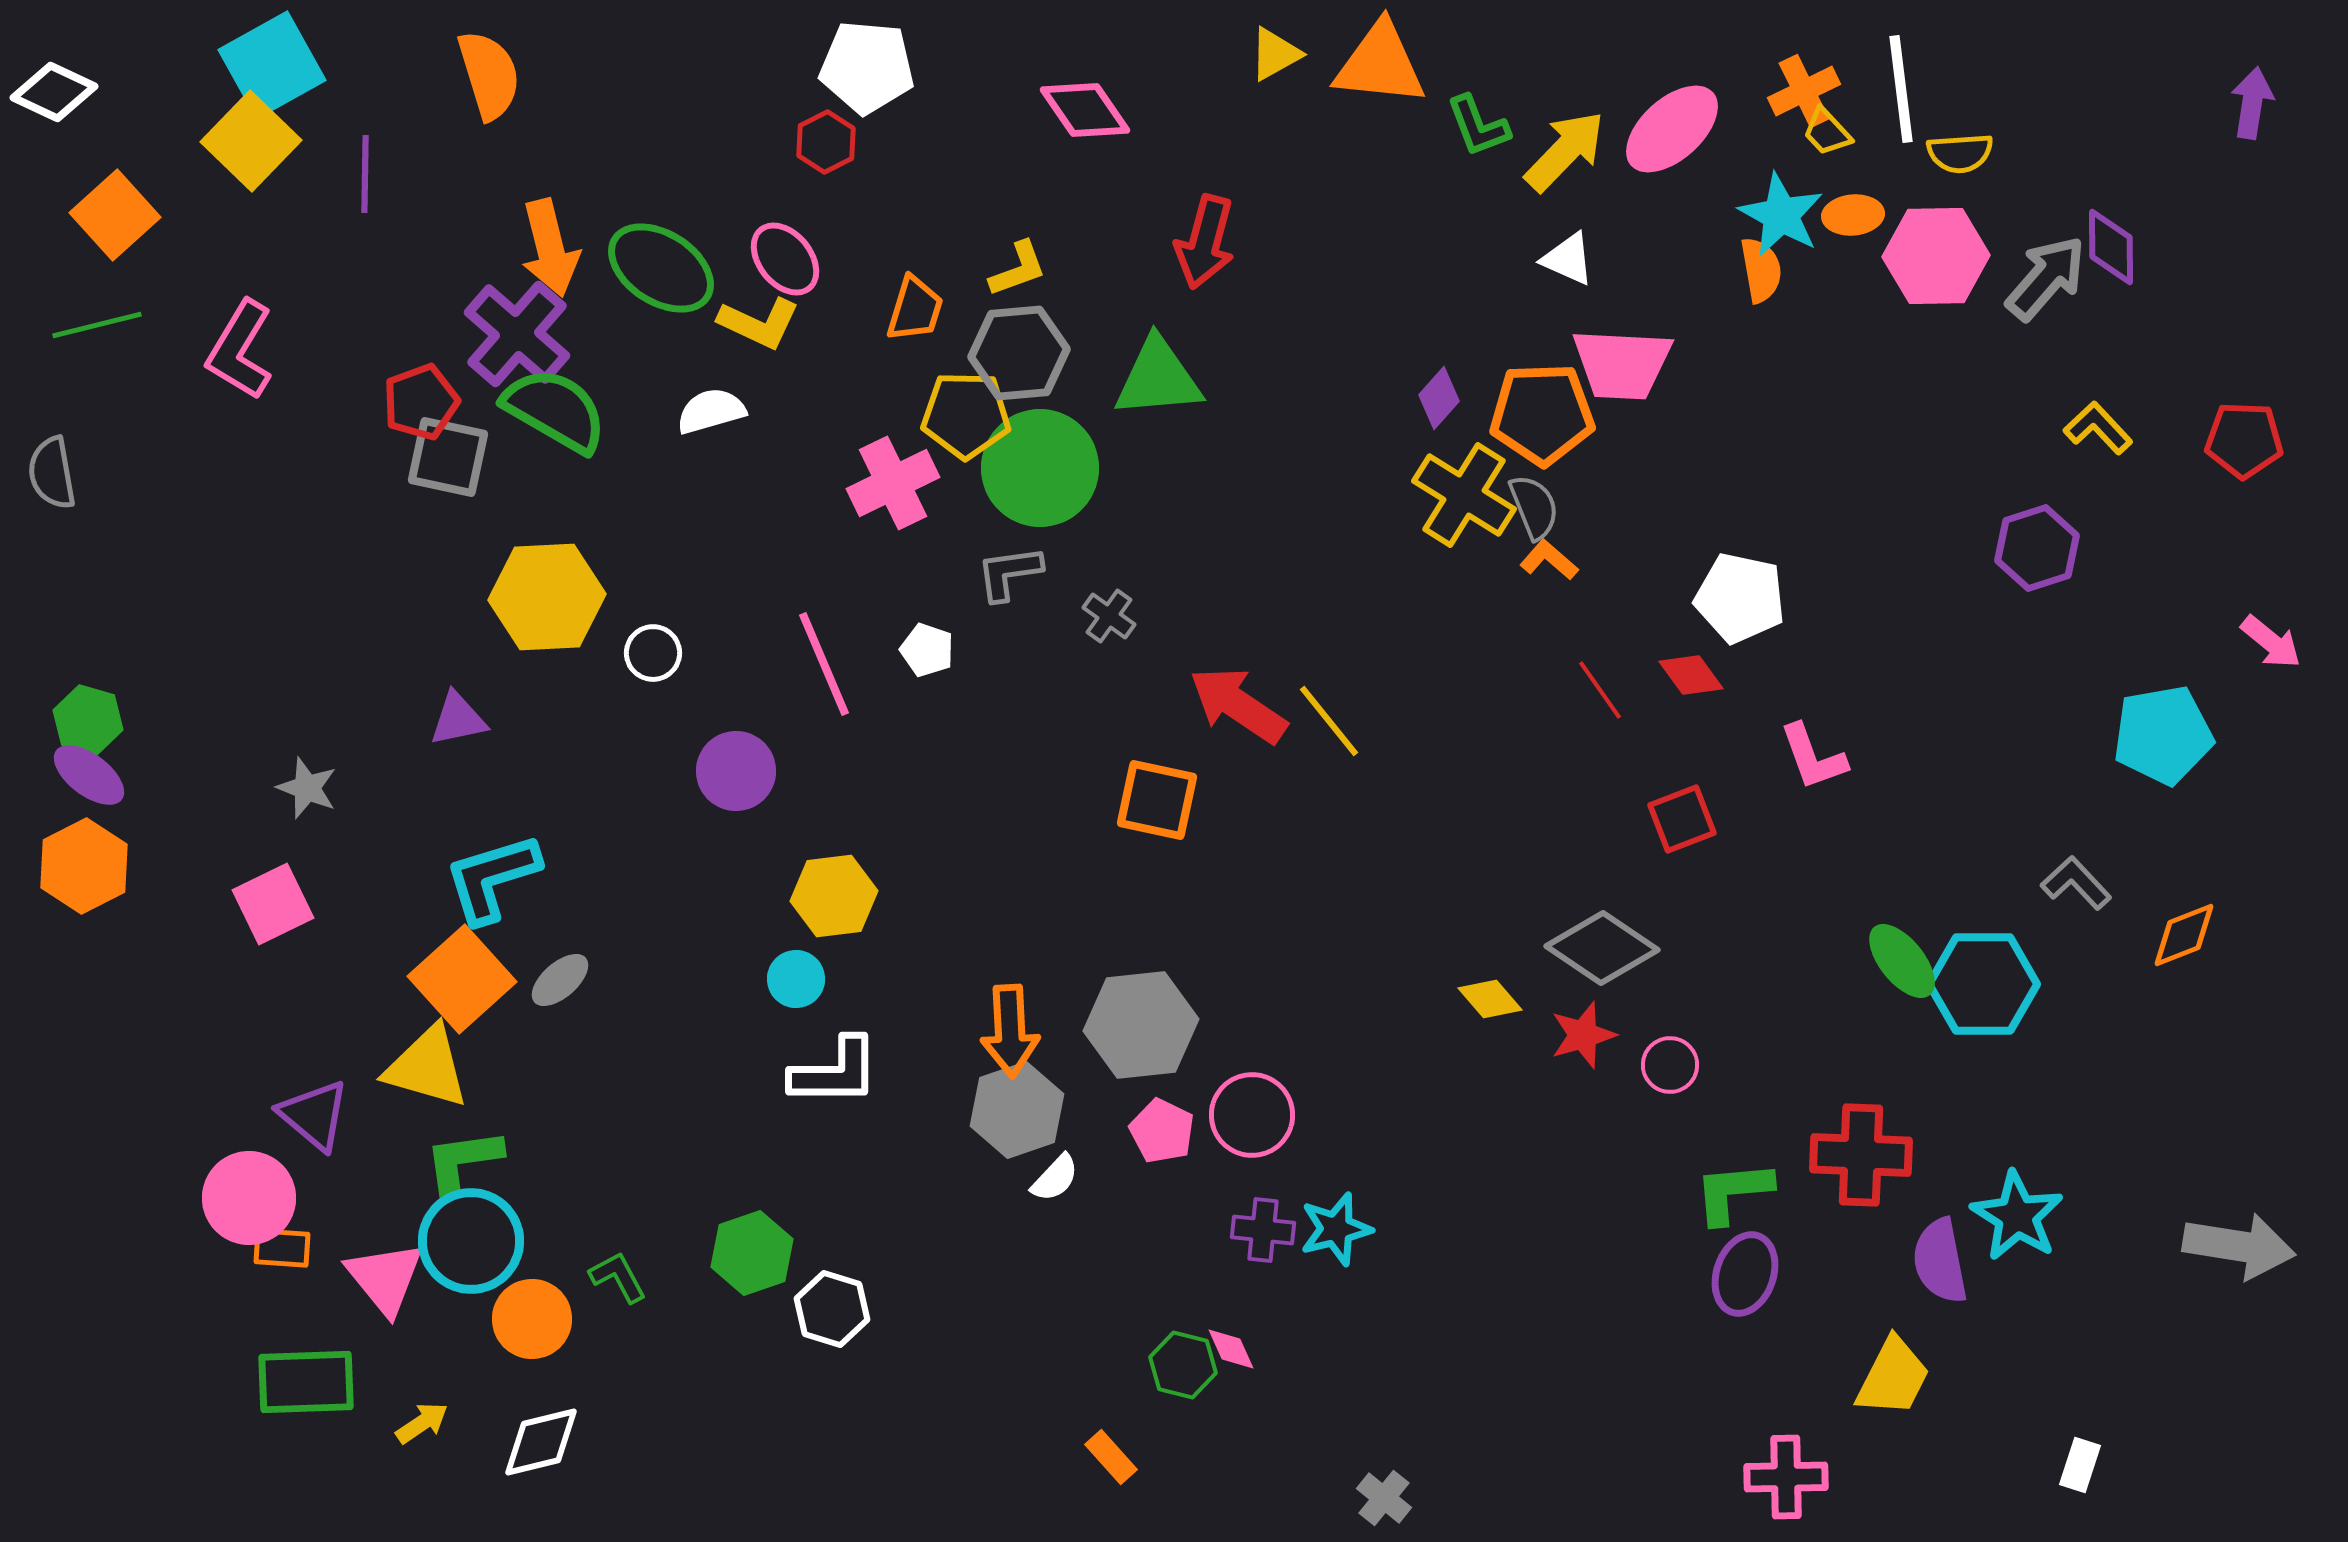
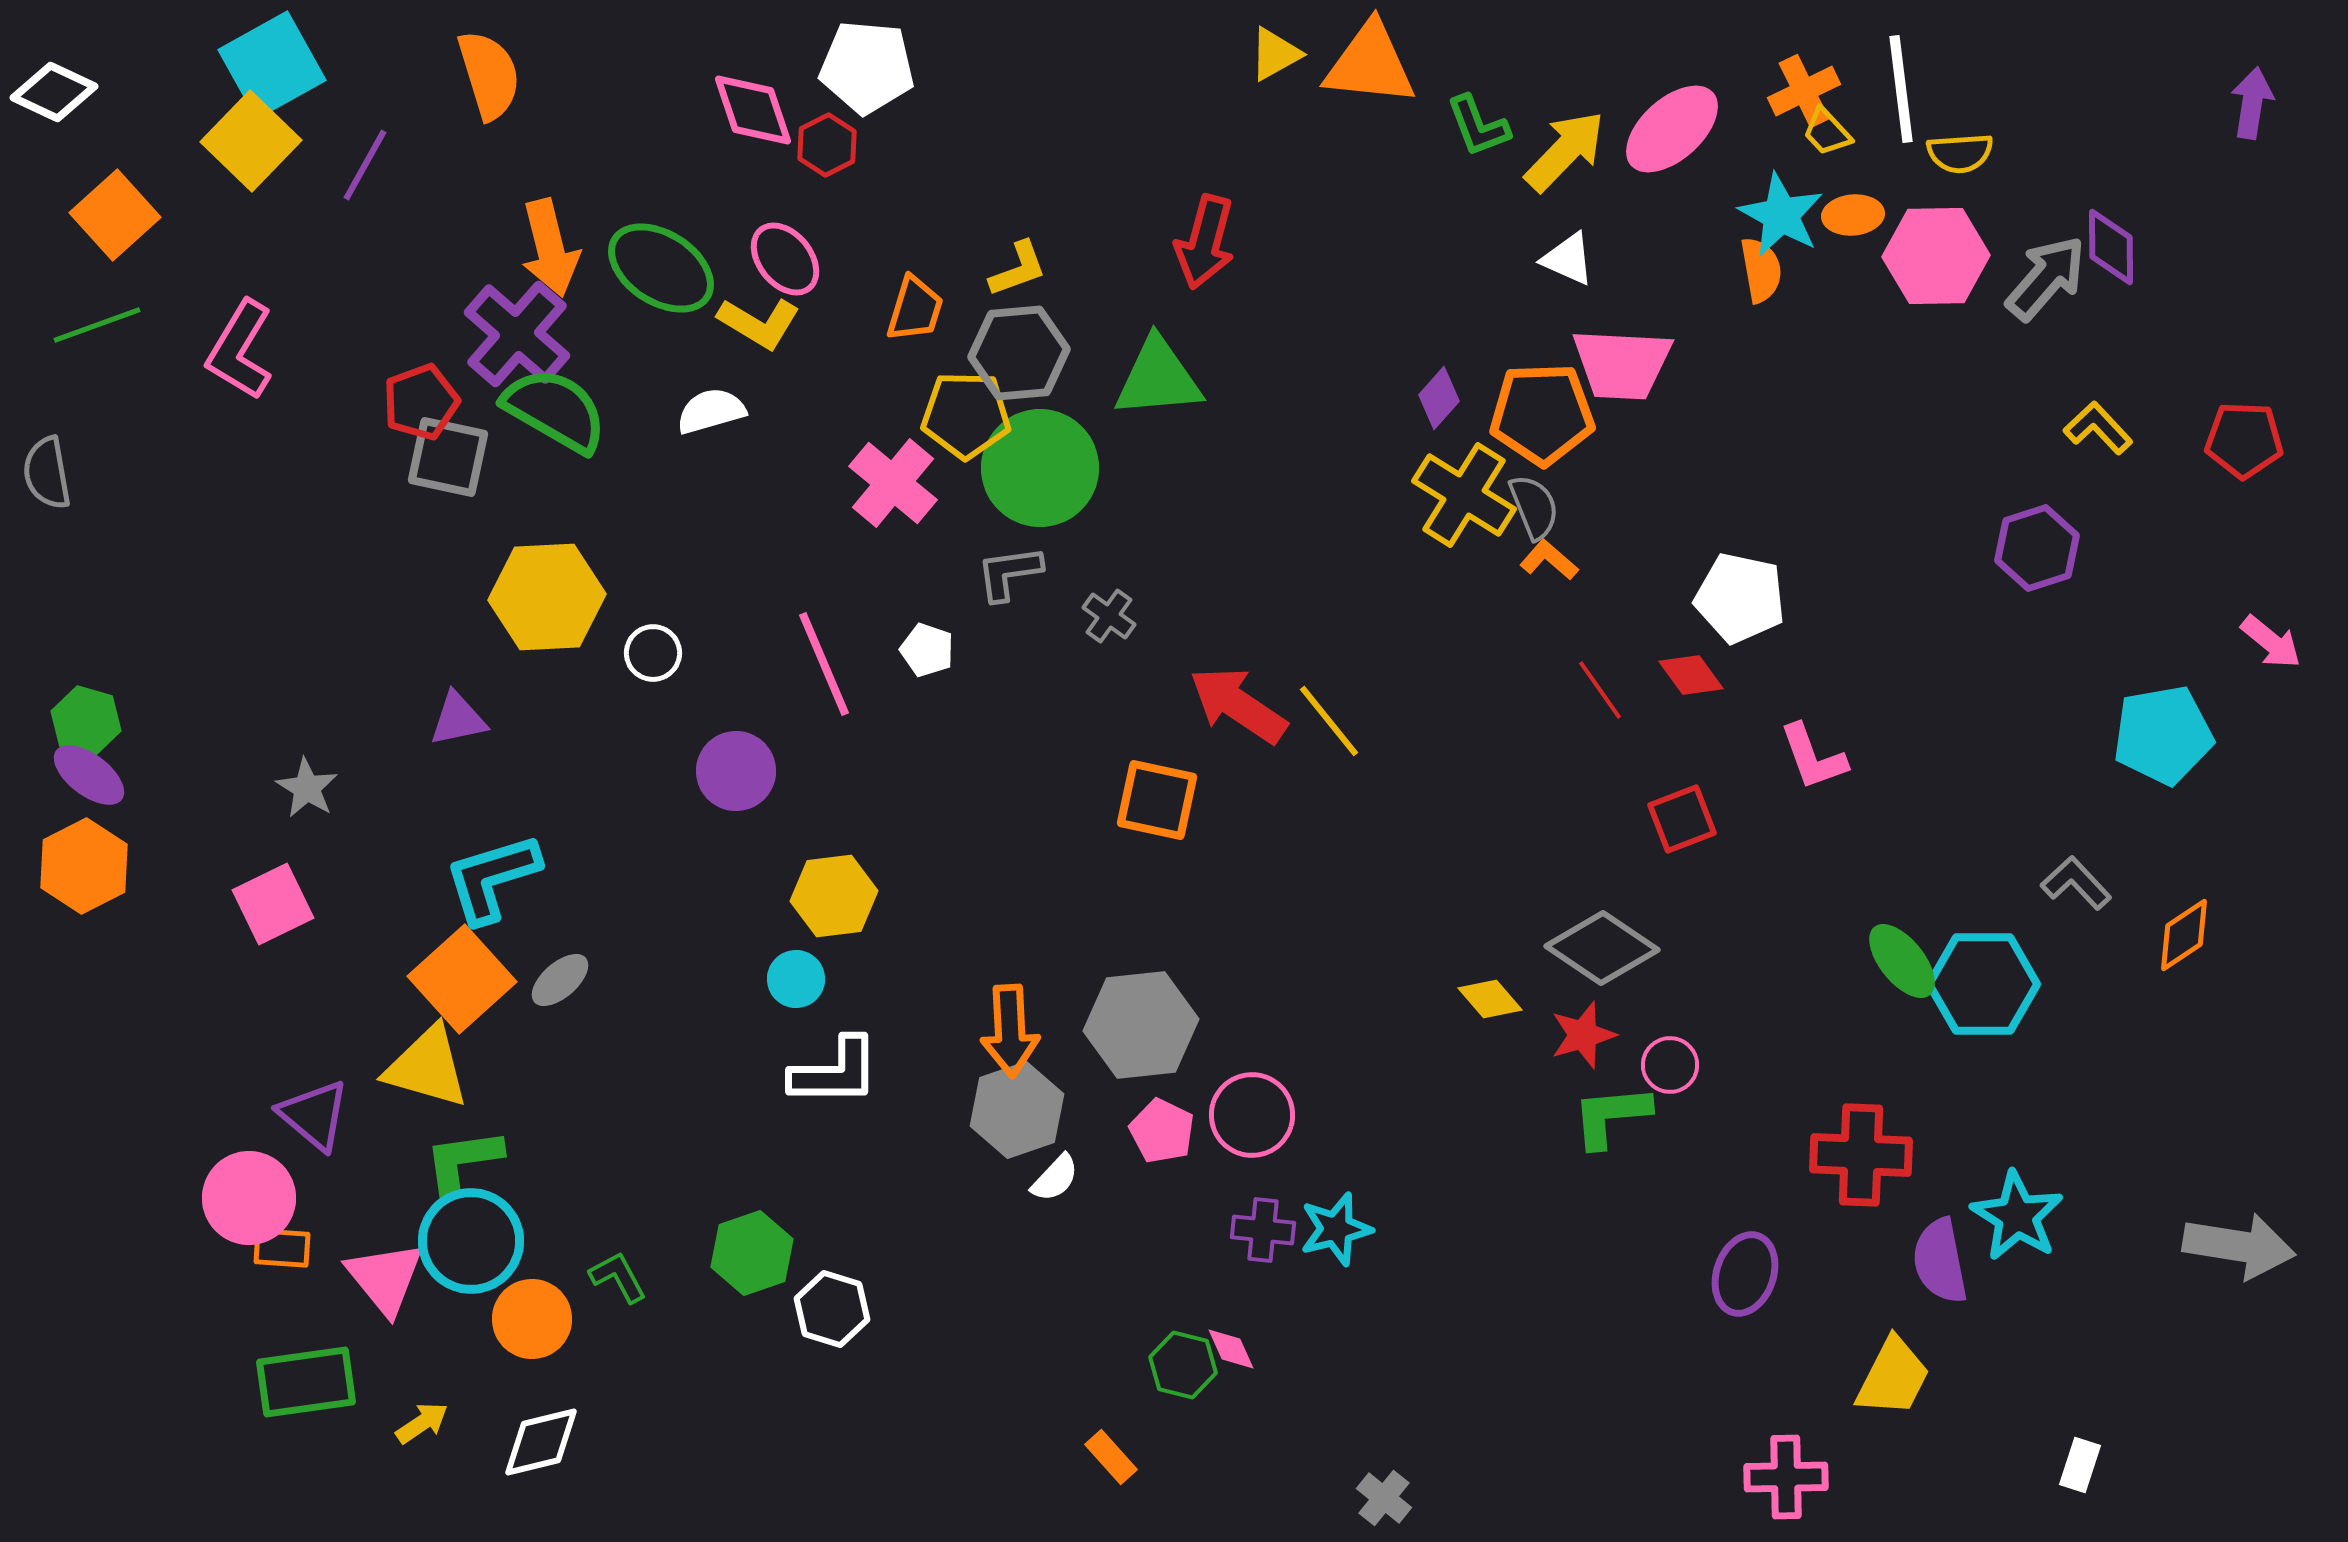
orange triangle at (1380, 64): moved 10 px left
pink diamond at (1085, 110): moved 332 px left; rotated 16 degrees clockwise
red hexagon at (826, 142): moved 1 px right, 3 px down
purple line at (365, 174): moved 9 px up; rotated 28 degrees clockwise
yellow L-shape at (759, 323): rotated 6 degrees clockwise
green line at (97, 325): rotated 6 degrees counterclockwise
gray semicircle at (52, 473): moved 5 px left
pink cross at (893, 483): rotated 24 degrees counterclockwise
green hexagon at (88, 720): moved 2 px left, 1 px down
gray star at (307, 788): rotated 10 degrees clockwise
orange diamond at (2184, 935): rotated 12 degrees counterclockwise
green L-shape at (1733, 1192): moved 122 px left, 76 px up
green rectangle at (306, 1382): rotated 6 degrees counterclockwise
